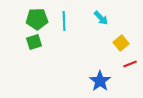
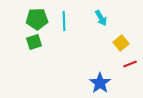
cyan arrow: rotated 14 degrees clockwise
blue star: moved 2 px down
